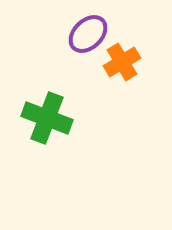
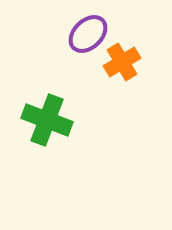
green cross: moved 2 px down
